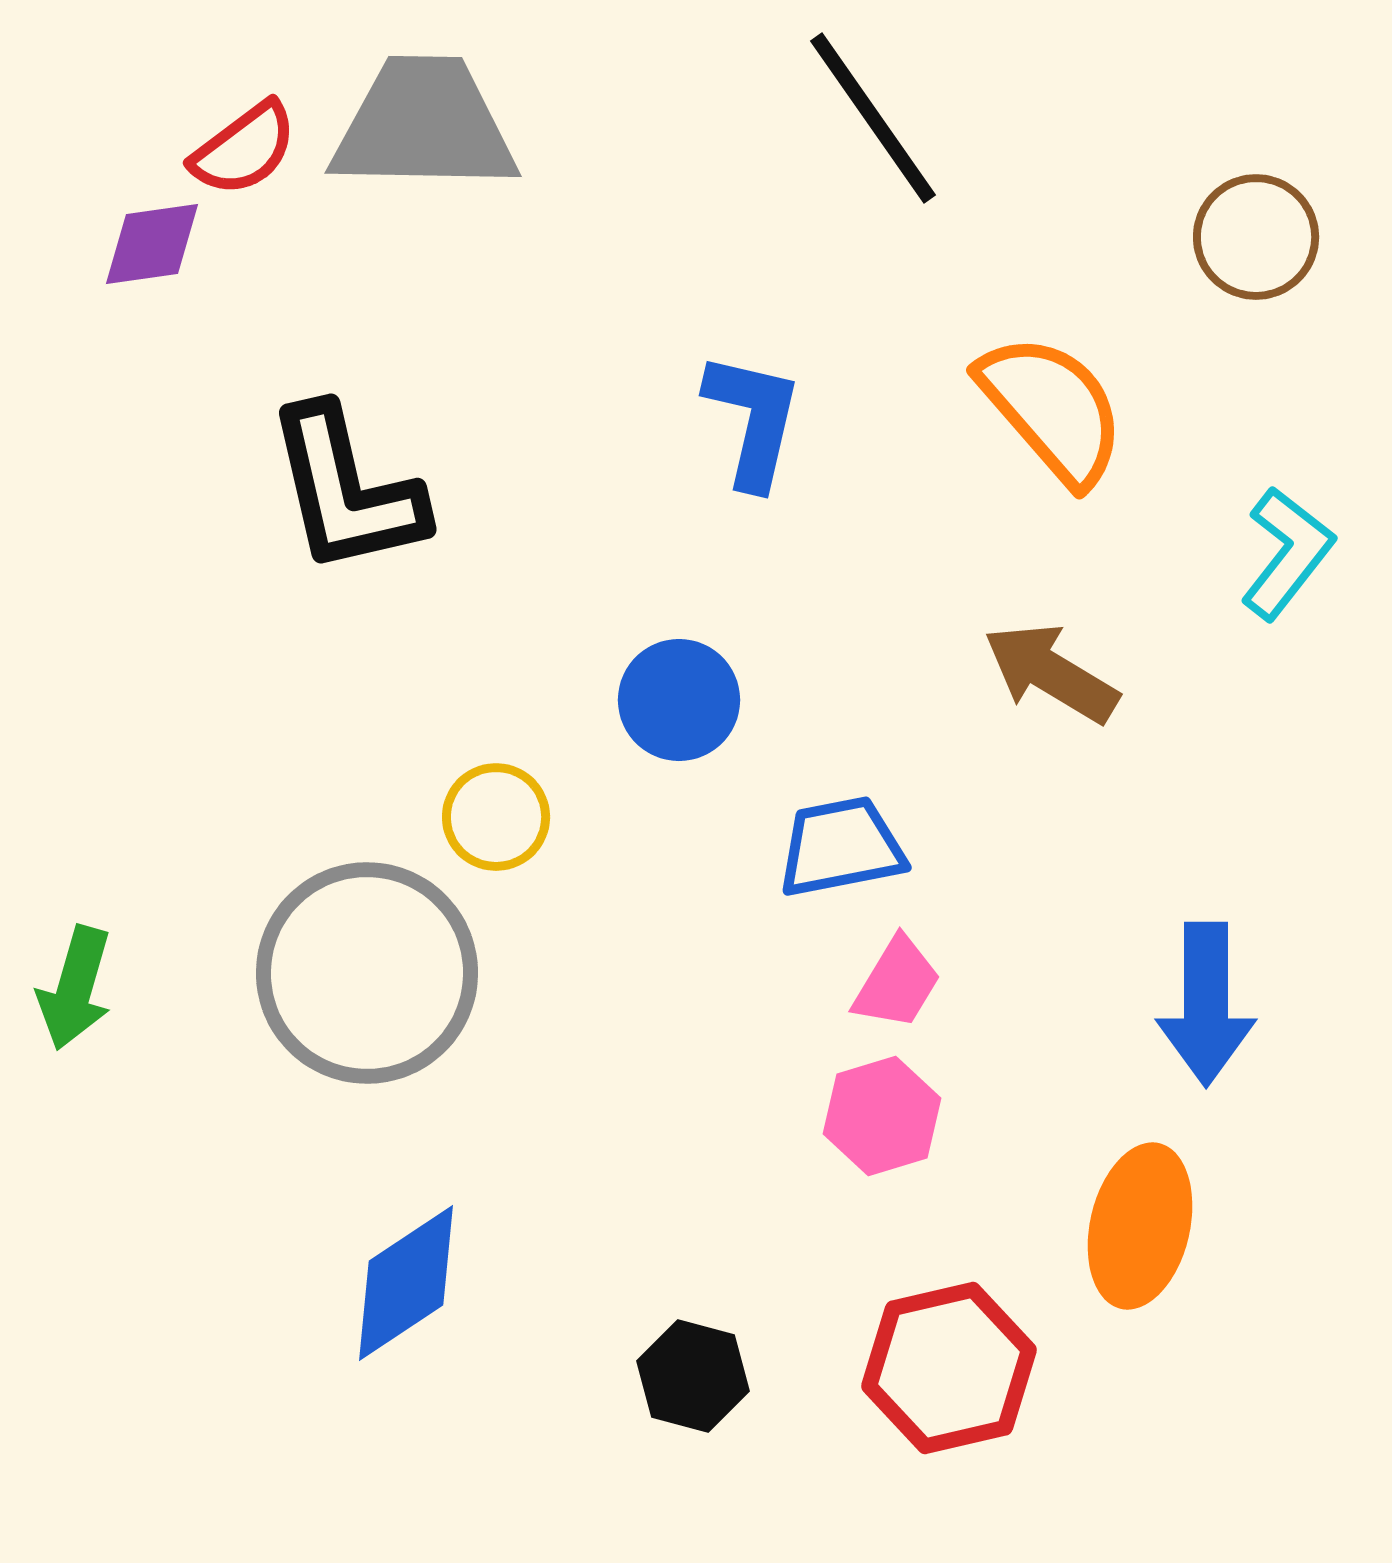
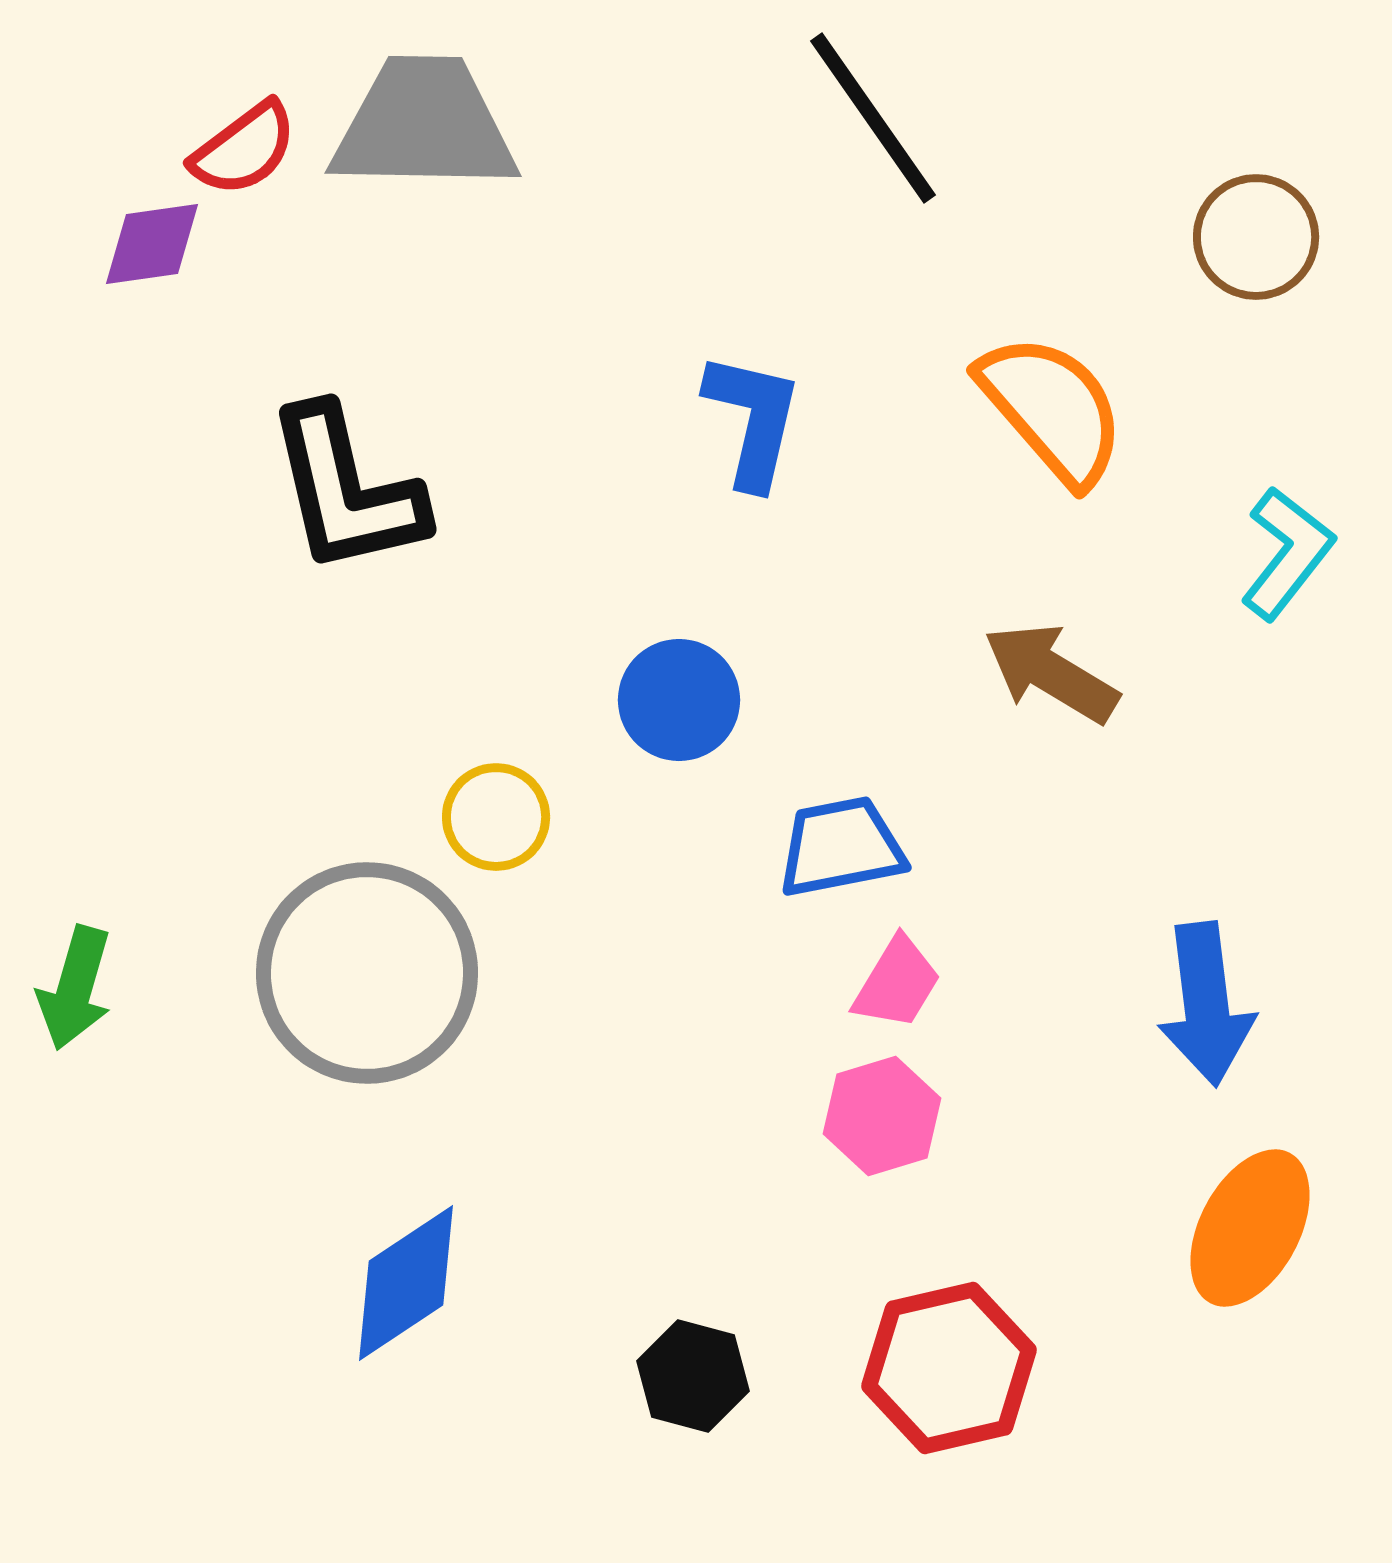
blue arrow: rotated 7 degrees counterclockwise
orange ellipse: moved 110 px right, 2 px down; rotated 15 degrees clockwise
